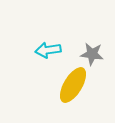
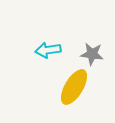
yellow ellipse: moved 1 px right, 2 px down
